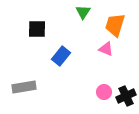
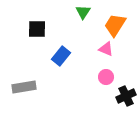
orange trapezoid: rotated 15 degrees clockwise
pink circle: moved 2 px right, 15 px up
